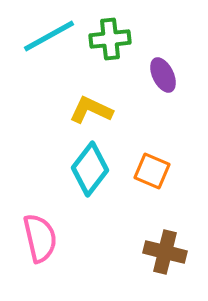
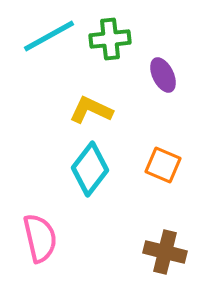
orange square: moved 11 px right, 6 px up
